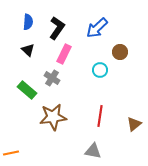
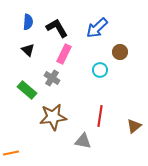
black L-shape: rotated 65 degrees counterclockwise
brown triangle: moved 2 px down
gray triangle: moved 10 px left, 10 px up
